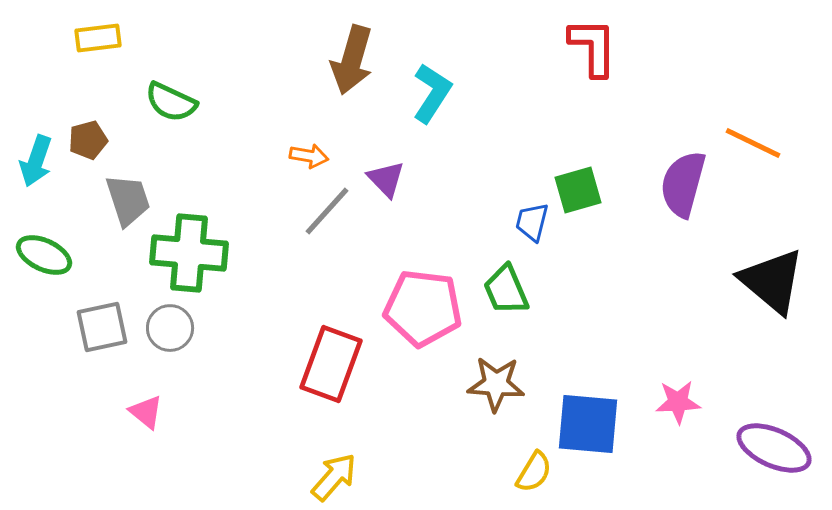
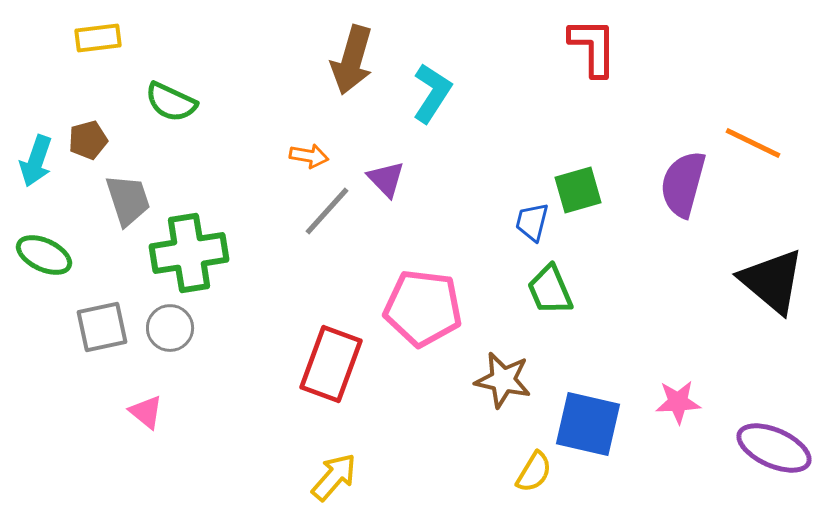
green cross: rotated 14 degrees counterclockwise
green trapezoid: moved 44 px right
brown star: moved 7 px right, 4 px up; rotated 8 degrees clockwise
blue square: rotated 8 degrees clockwise
